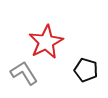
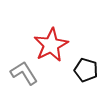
red star: moved 5 px right, 3 px down
